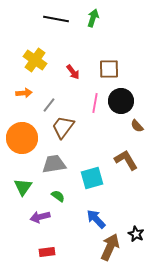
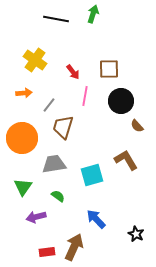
green arrow: moved 4 px up
pink line: moved 10 px left, 7 px up
brown trapezoid: rotated 20 degrees counterclockwise
cyan square: moved 3 px up
purple arrow: moved 4 px left
brown arrow: moved 36 px left
